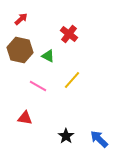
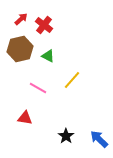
red cross: moved 25 px left, 9 px up
brown hexagon: moved 1 px up; rotated 25 degrees counterclockwise
pink line: moved 2 px down
